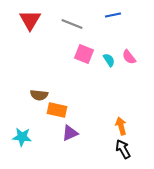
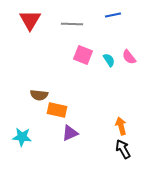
gray line: rotated 20 degrees counterclockwise
pink square: moved 1 px left, 1 px down
